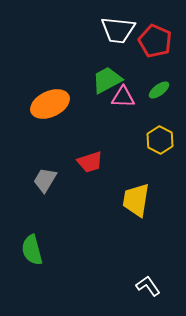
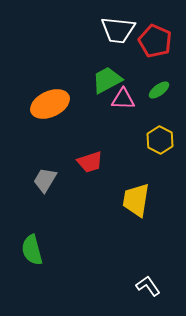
pink triangle: moved 2 px down
